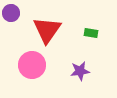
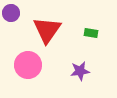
pink circle: moved 4 px left
